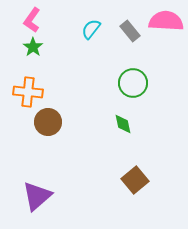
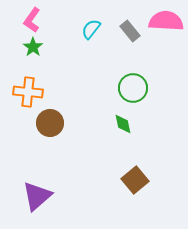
green circle: moved 5 px down
brown circle: moved 2 px right, 1 px down
